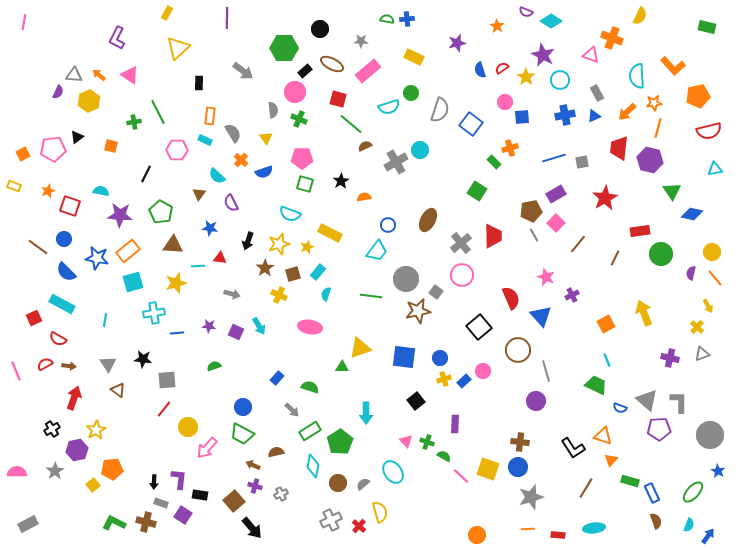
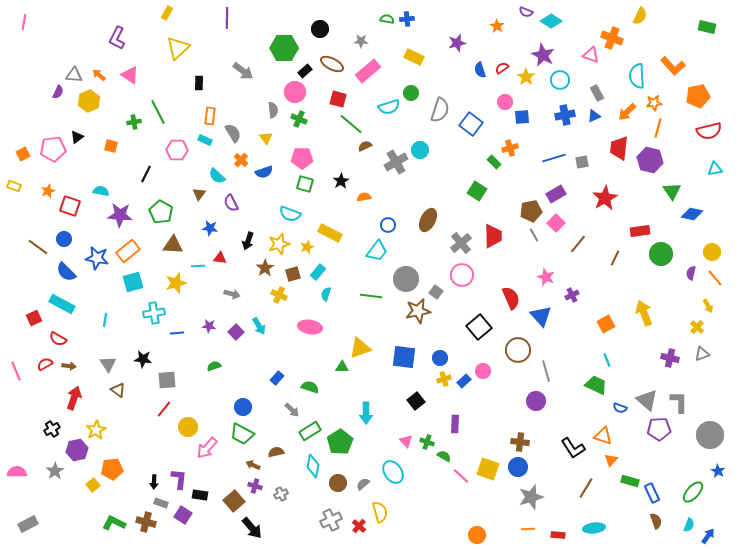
purple square at (236, 332): rotated 21 degrees clockwise
